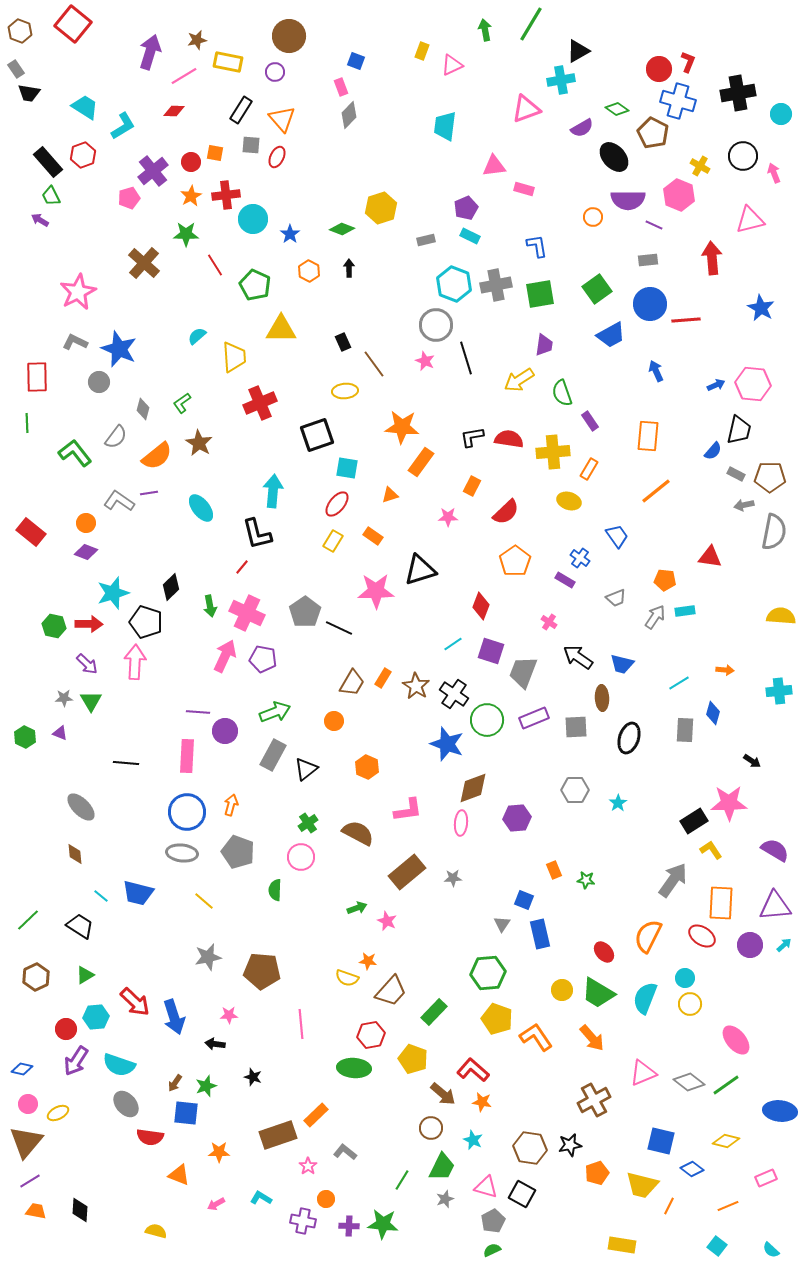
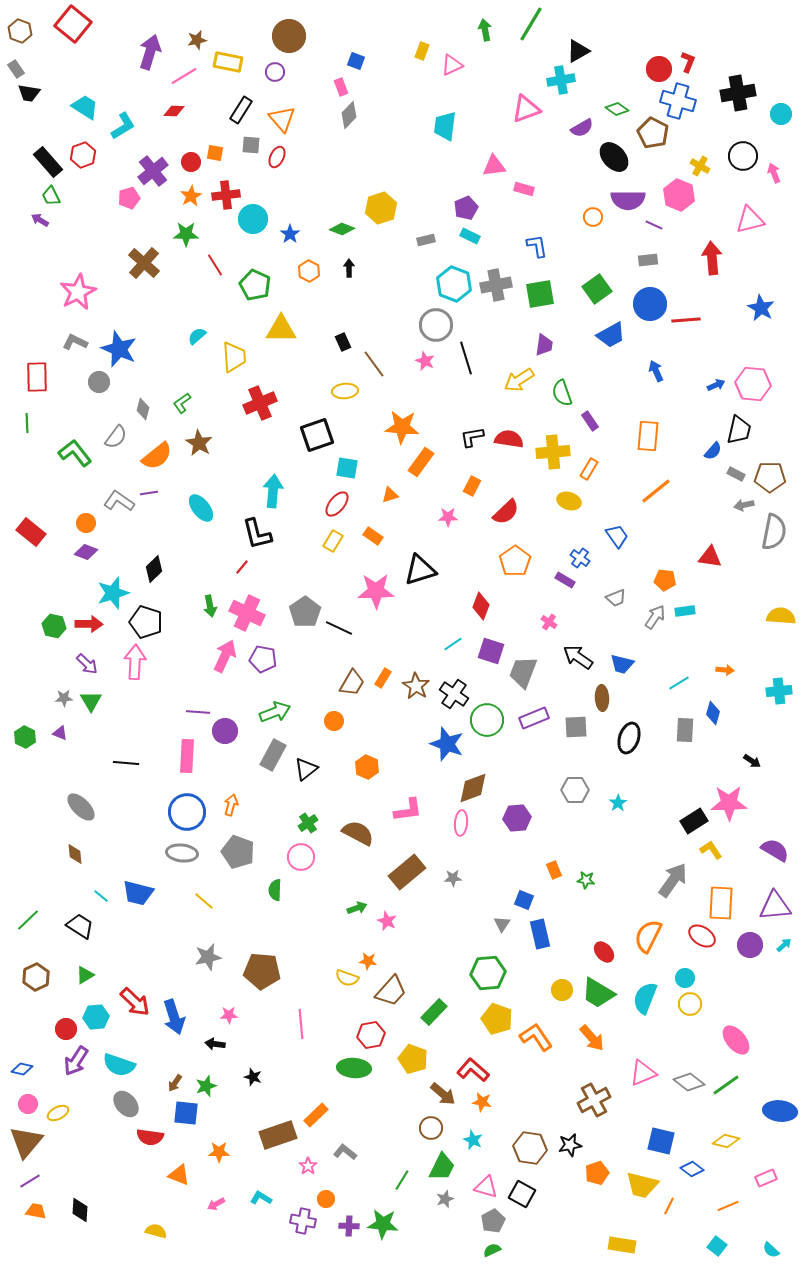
black diamond at (171, 587): moved 17 px left, 18 px up
